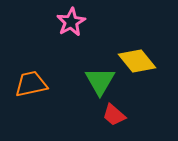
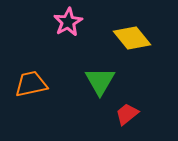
pink star: moved 3 px left
yellow diamond: moved 5 px left, 23 px up
red trapezoid: moved 13 px right, 1 px up; rotated 100 degrees clockwise
